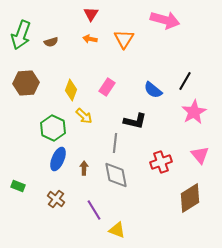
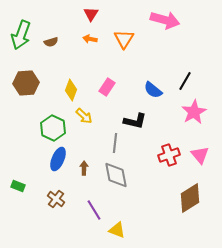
red cross: moved 8 px right, 7 px up
